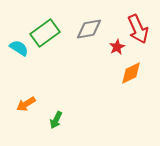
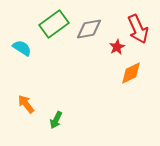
green rectangle: moved 9 px right, 9 px up
cyan semicircle: moved 3 px right
orange arrow: rotated 84 degrees clockwise
